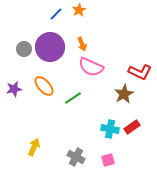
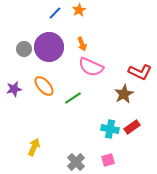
blue line: moved 1 px left, 1 px up
purple circle: moved 1 px left
gray cross: moved 5 px down; rotated 18 degrees clockwise
